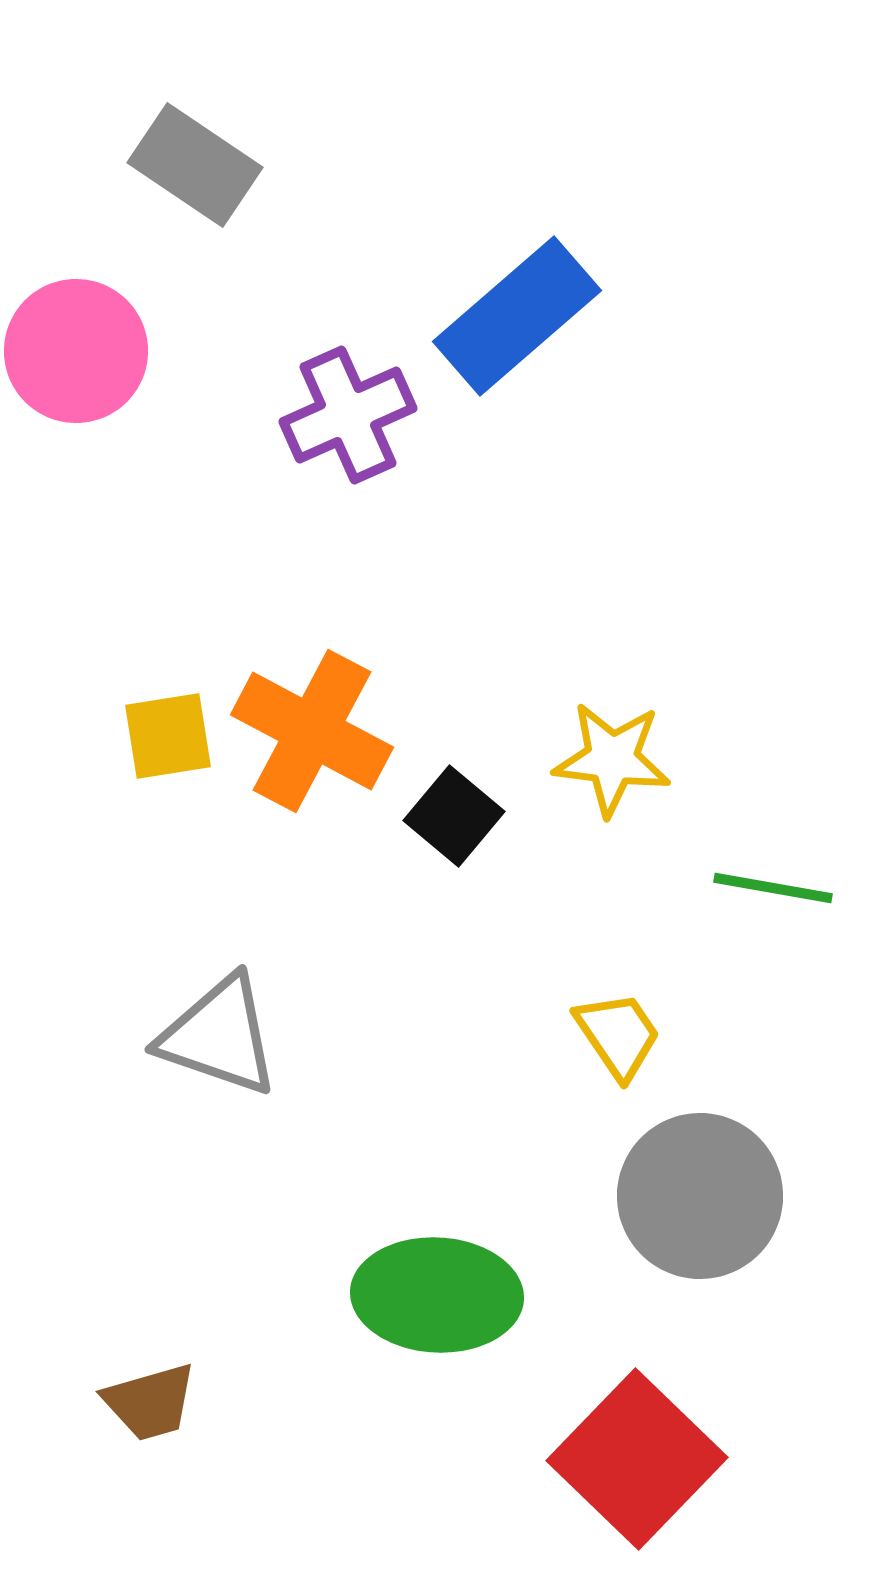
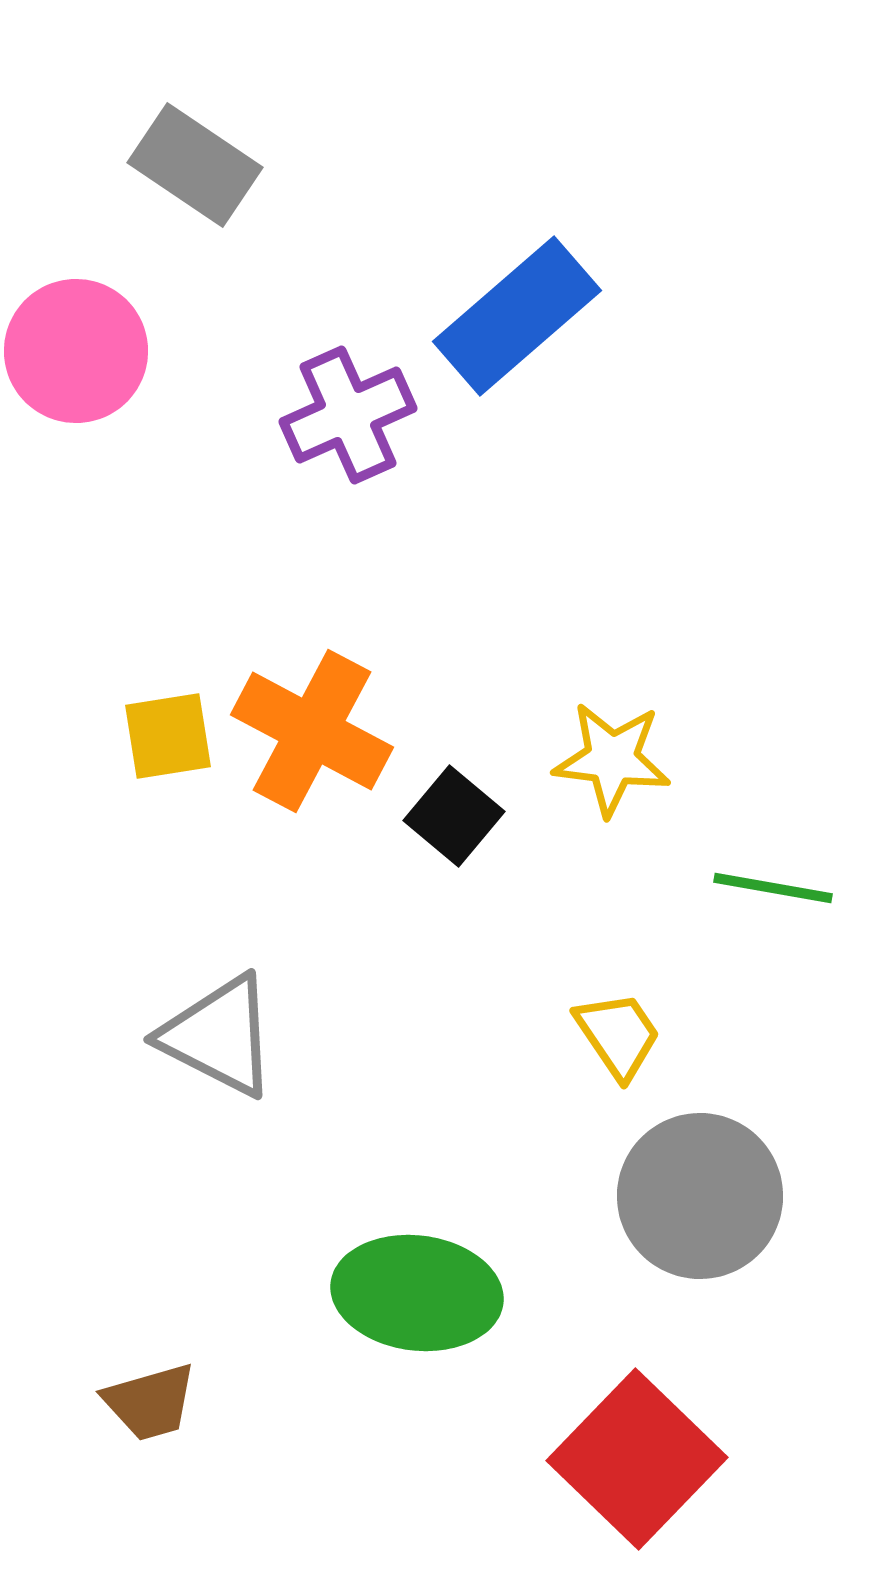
gray triangle: rotated 8 degrees clockwise
green ellipse: moved 20 px left, 2 px up; rotated 4 degrees clockwise
